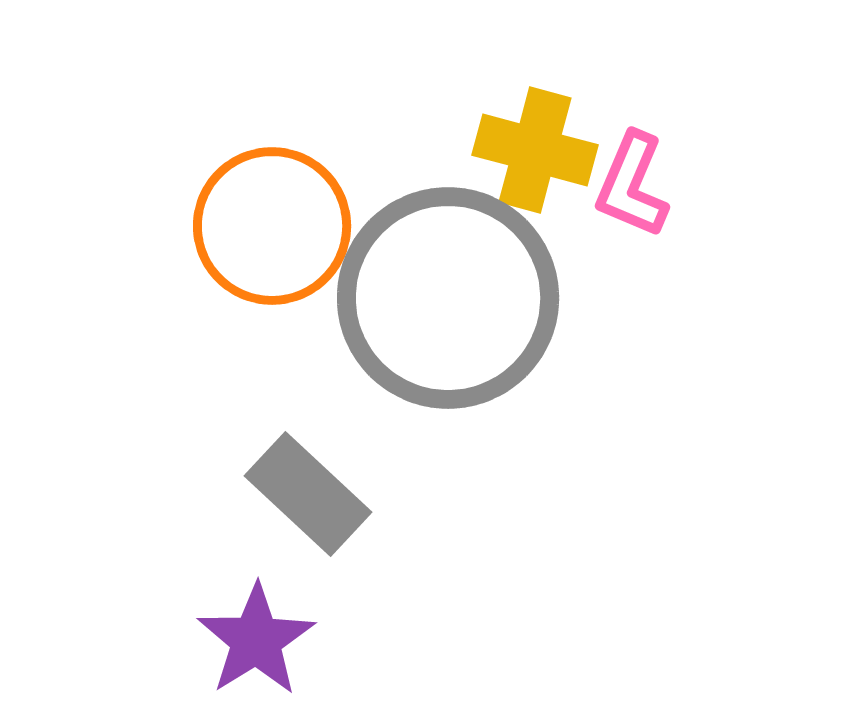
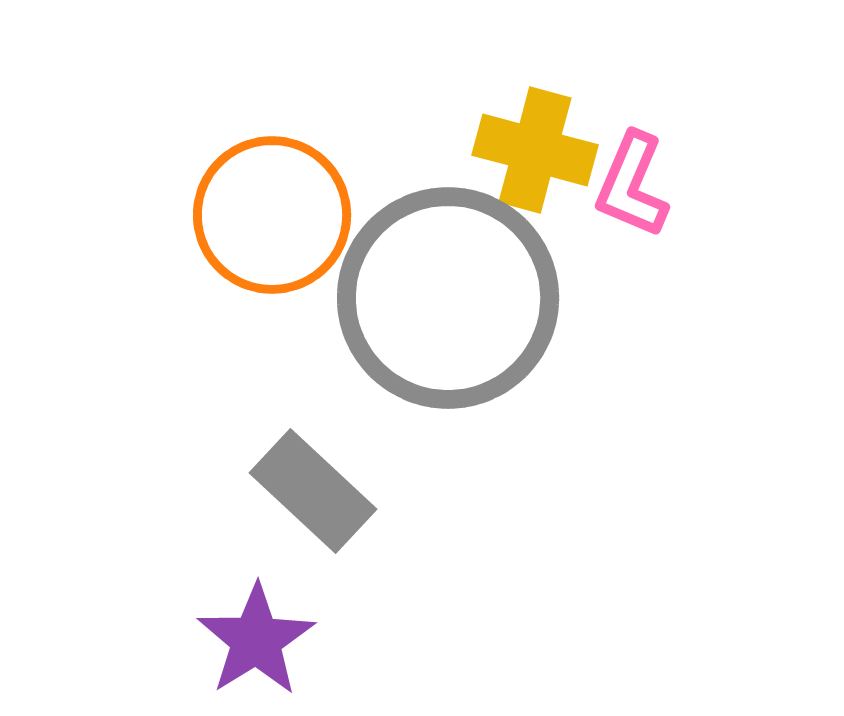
orange circle: moved 11 px up
gray rectangle: moved 5 px right, 3 px up
